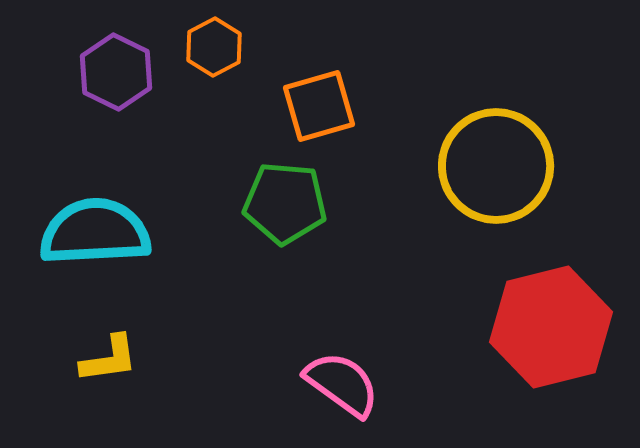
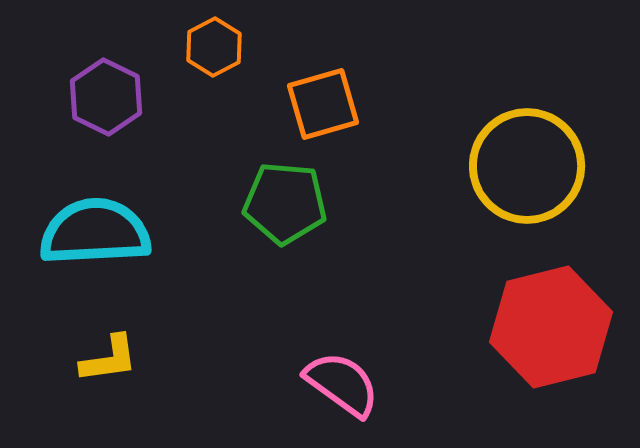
purple hexagon: moved 10 px left, 25 px down
orange square: moved 4 px right, 2 px up
yellow circle: moved 31 px right
